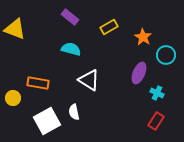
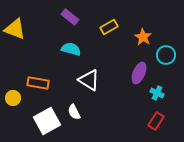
white semicircle: rotated 14 degrees counterclockwise
